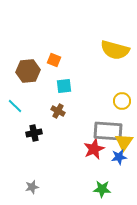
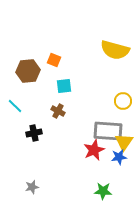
yellow circle: moved 1 px right
red star: moved 1 px down
green star: moved 1 px right, 2 px down
